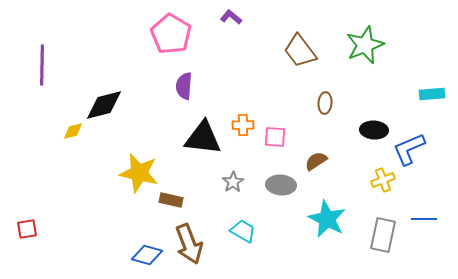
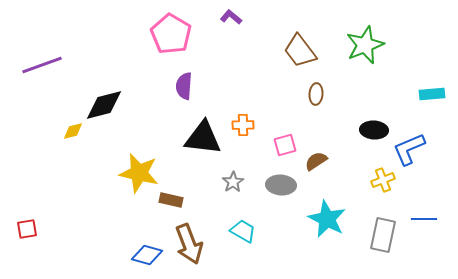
purple line: rotated 69 degrees clockwise
brown ellipse: moved 9 px left, 9 px up
pink square: moved 10 px right, 8 px down; rotated 20 degrees counterclockwise
